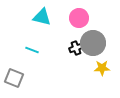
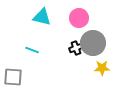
gray square: moved 1 px left, 1 px up; rotated 18 degrees counterclockwise
